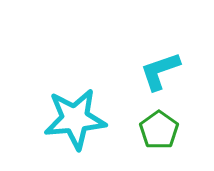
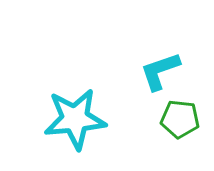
green pentagon: moved 21 px right, 11 px up; rotated 30 degrees counterclockwise
